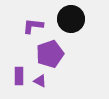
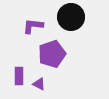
black circle: moved 2 px up
purple pentagon: moved 2 px right
purple triangle: moved 1 px left, 3 px down
